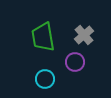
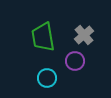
purple circle: moved 1 px up
cyan circle: moved 2 px right, 1 px up
